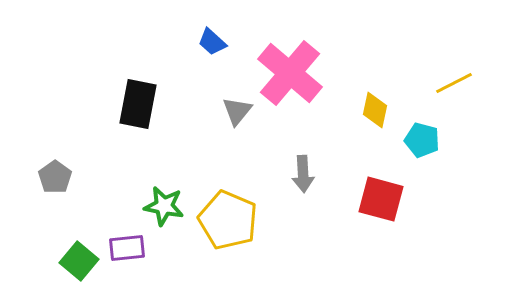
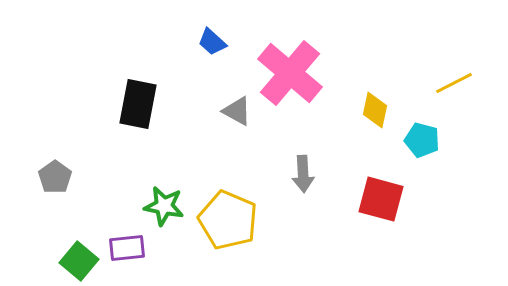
gray triangle: rotated 40 degrees counterclockwise
